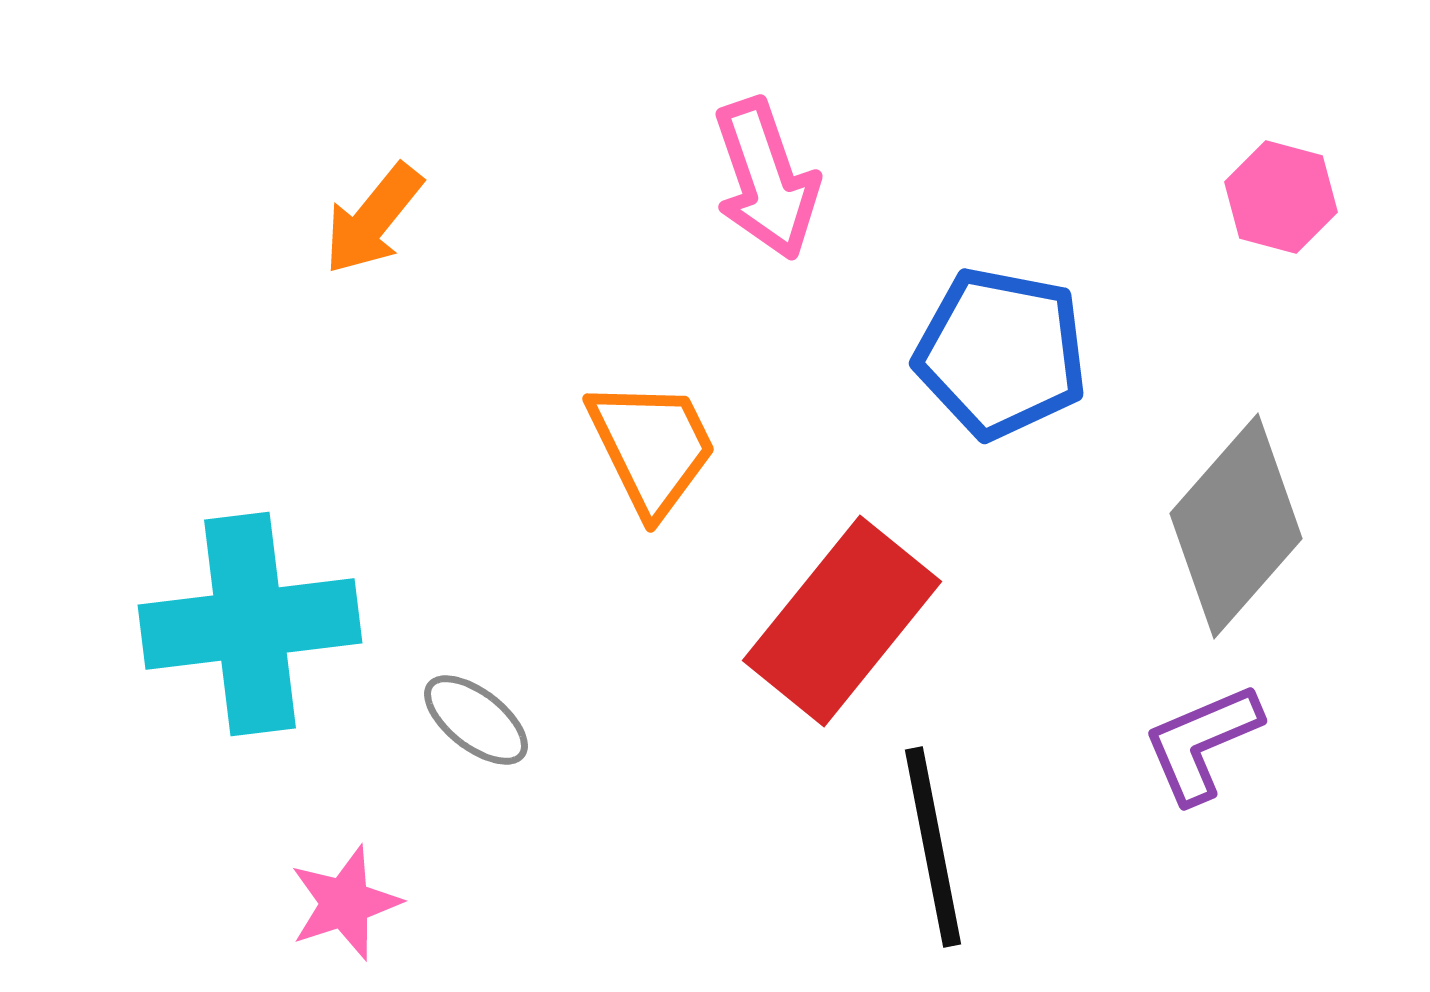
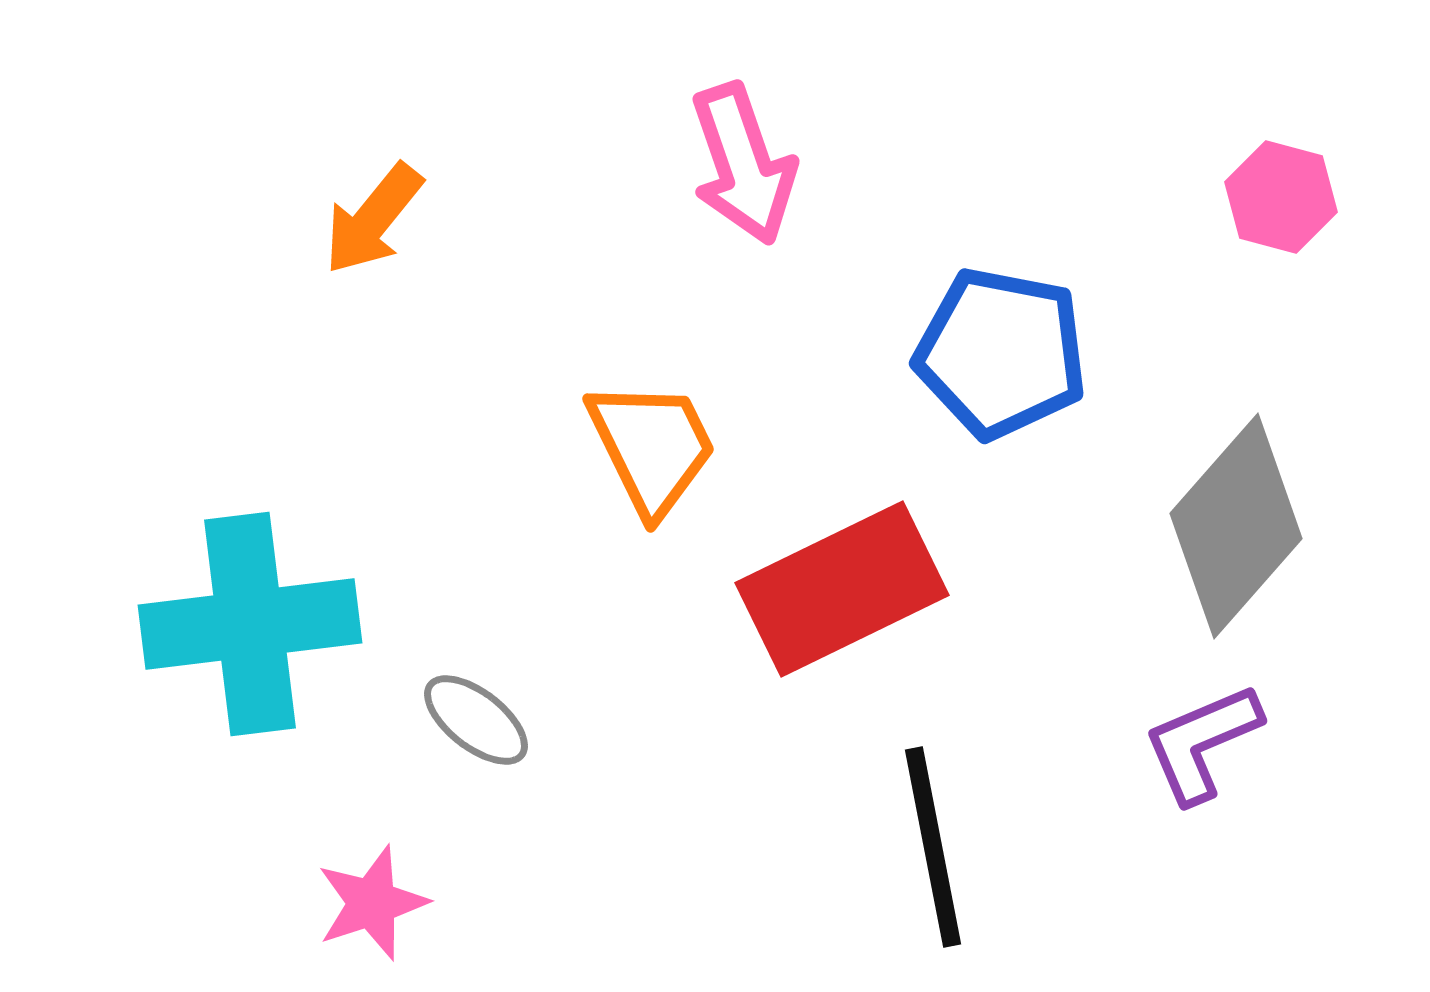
pink arrow: moved 23 px left, 15 px up
red rectangle: moved 32 px up; rotated 25 degrees clockwise
pink star: moved 27 px right
